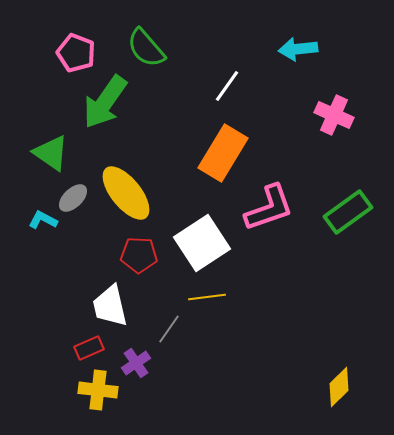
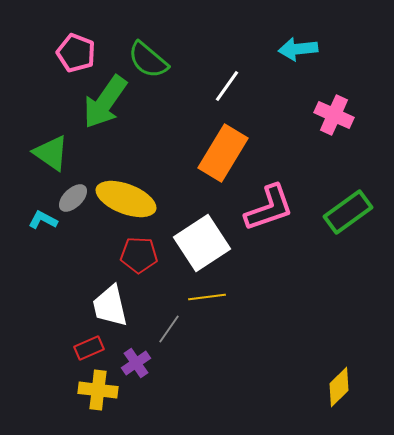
green semicircle: moved 2 px right, 12 px down; rotated 9 degrees counterclockwise
yellow ellipse: moved 6 px down; rotated 30 degrees counterclockwise
